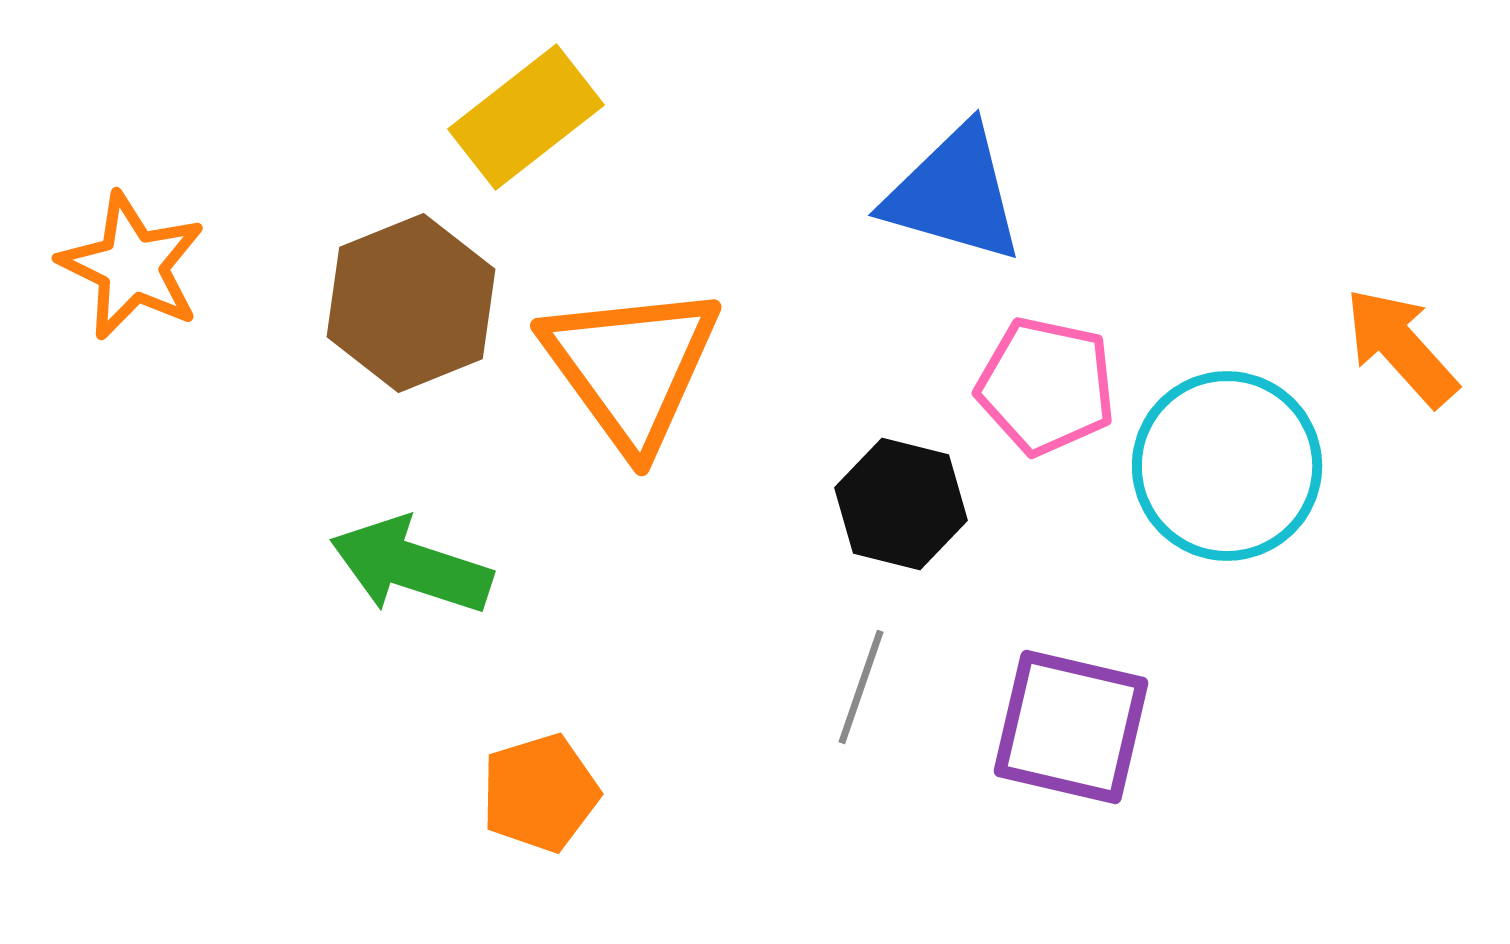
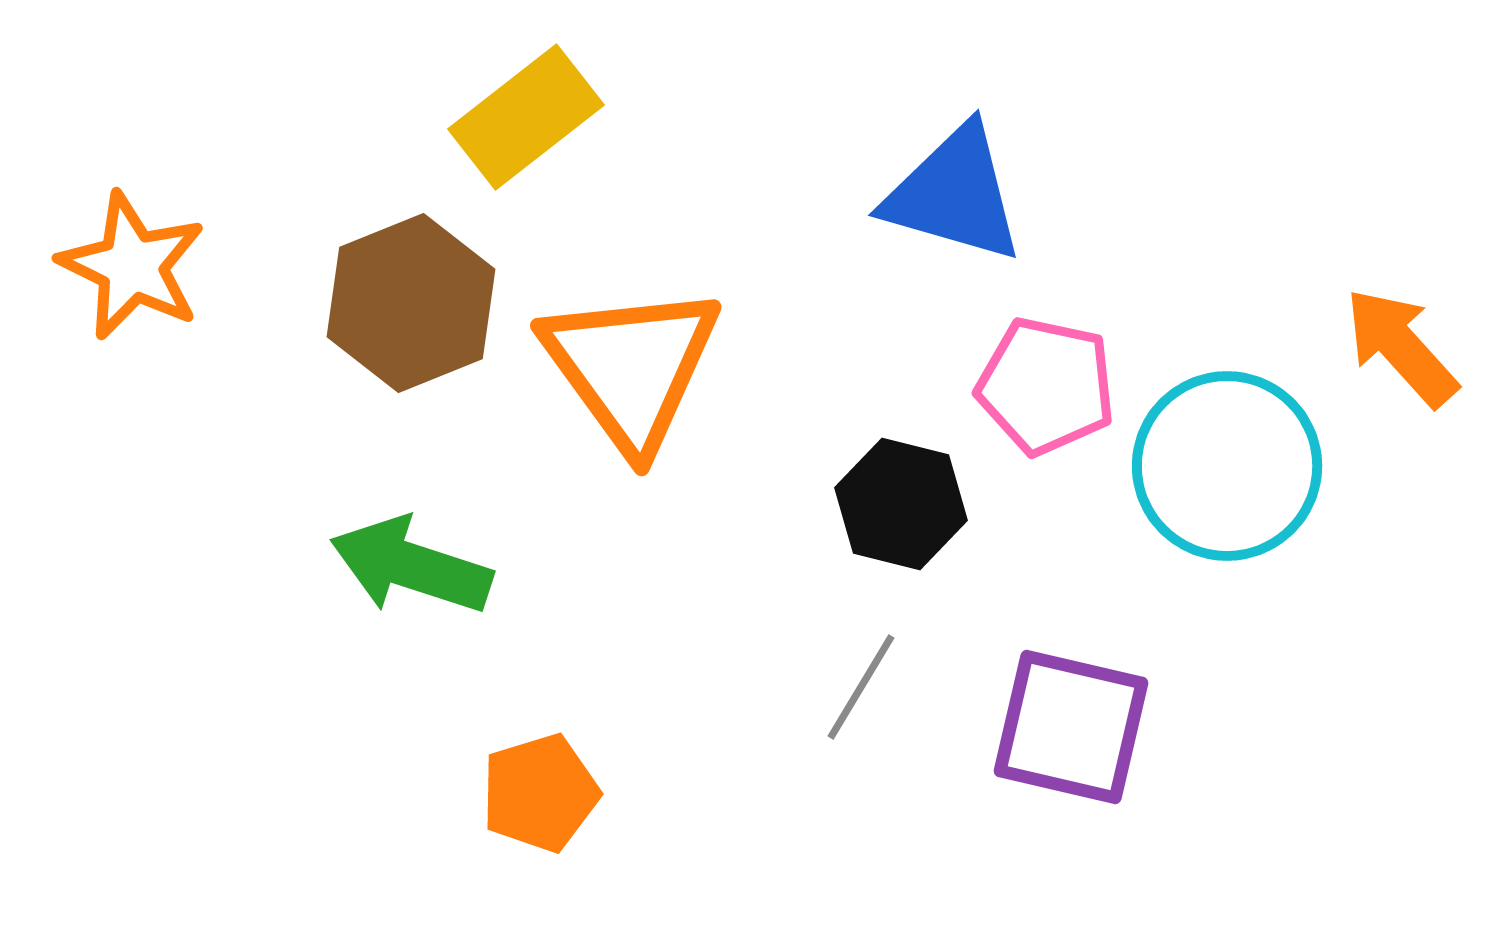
gray line: rotated 12 degrees clockwise
